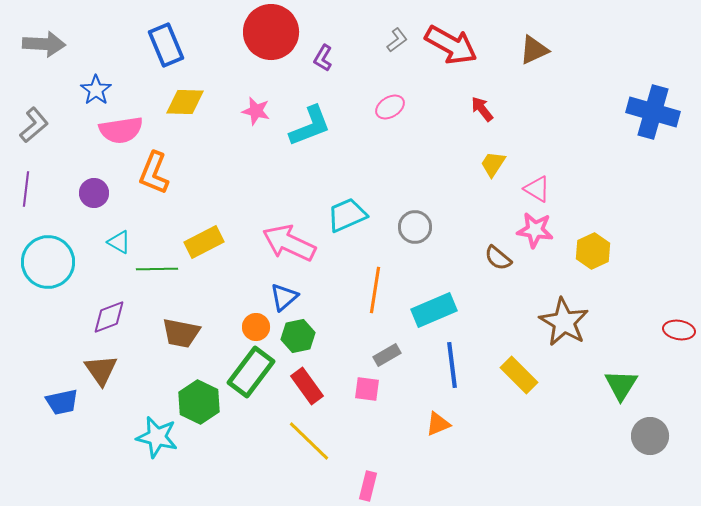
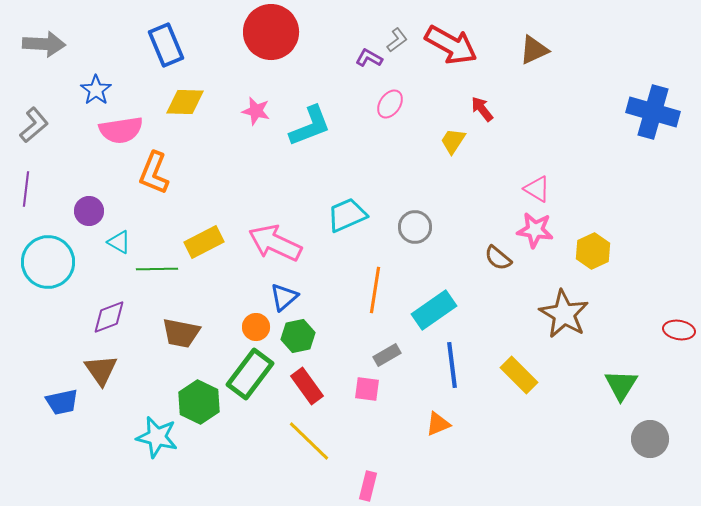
purple L-shape at (323, 58): moved 46 px right; rotated 88 degrees clockwise
pink ellipse at (390, 107): moved 3 px up; rotated 24 degrees counterclockwise
yellow trapezoid at (493, 164): moved 40 px left, 23 px up
purple circle at (94, 193): moved 5 px left, 18 px down
pink arrow at (289, 243): moved 14 px left
cyan rectangle at (434, 310): rotated 12 degrees counterclockwise
brown star at (564, 322): moved 8 px up
green rectangle at (251, 372): moved 1 px left, 2 px down
gray circle at (650, 436): moved 3 px down
